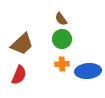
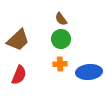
green circle: moved 1 px left
brown trapezoid: moved 4 px left, 4 px up
orange cross: moved 2 px left
blue ellipse: moved 1 px right, 1 px down
